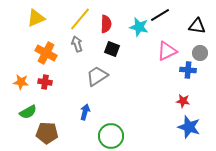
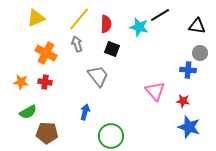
yellow line: moved 1 px left
pink triangle: moved 12 px left, 40 px down; rotated 45 degrees counterclockwise
gray trapezoid: moved 1 px right; rotated 85 degrees clockwise
